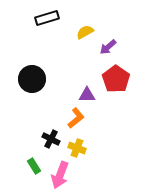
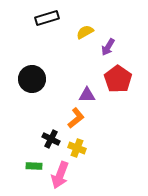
purple arrow: rotated 18 degrees counterclockwise
red pentagon: moved 2 px right
green rectangle: rotated 56 degrees counterclockwise
